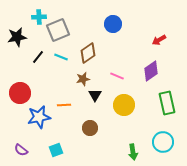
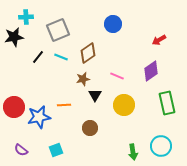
cyan cross: moved 13 px left
black star: moved 3 px left
red circle: moved 6 px left, 14 px down
cyan circle: moved 2 px left, 4 px down
